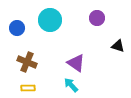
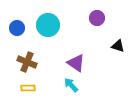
cyan circle: moved 2 px left, 5 px down
